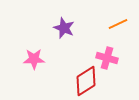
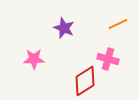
pink cross: moved 1 px right, 1 px down
red diamond: moved 1 px left
